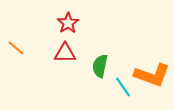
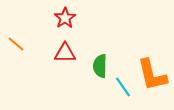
red star: moved 3 px left, 5 px up
orange line: moved 4 px up
green semicircle: rotated 10 degrees counterclockwise
orange L-shape: rotated 57 degrees clockwise
